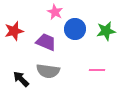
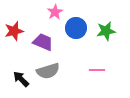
pink star: rotated 14 degrees clockwise
blue circle: moved 1 px right, 1 px up
purple trapezoid: moved 3 px left
gray semicircle: rotated 25 degrees counterclockwise
